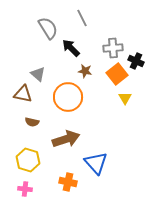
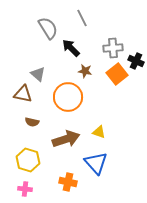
yellow triangle: moved 26 px left, 34 px down; rotated 40 degrees counterclockwise
